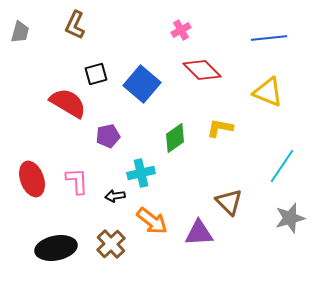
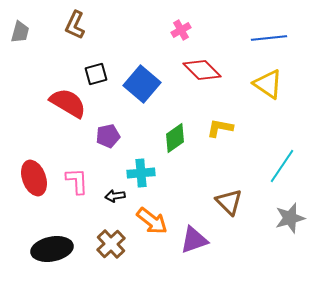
yellow triangle: moved 8 px up; rotated 12 degrees clockwise
cyan cross: rotated 8 degrees clockwise
red ellipse: moved 2 px right, 1 px up
purple triangle: moved 5 px left, 7 px down; rotated 16 degrees counterclockwise
black ellipse: moved 4 px left, 1 px down
